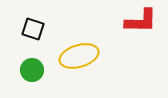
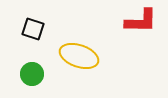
yellow ellipse: rotated 36 degrees clockwise
green circle: moved 4 px down
